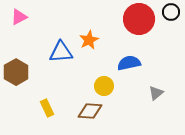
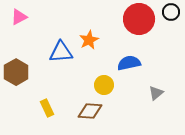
yellow circle: moved 1 px up
